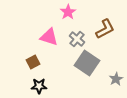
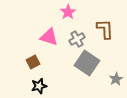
brown L-shape: rotated 65 degrees counterclockwise
gray cross: rotated 21 degrees clockwise
black star: rotated 14 degrees counterclockwise
